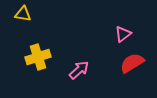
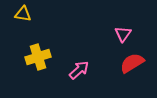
pink triangle: rotated 18 degrees counterclockwise
